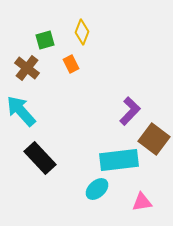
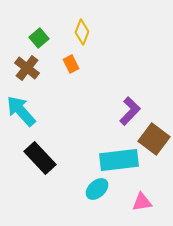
green square: moved 6 px left, 2 px up; rotated 24 degrees counterclockwise
